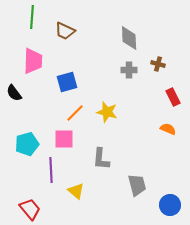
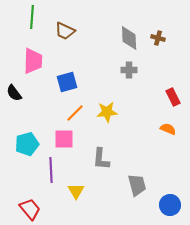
brown cross: moved 26 px up
yellow star: rotated 20 degrees counterclockwise
yellow triangle: rotated 18 degrees clockwise
